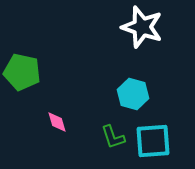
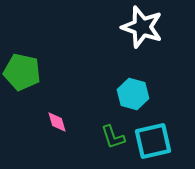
cyan square: rotated 9 degrees counterclockwise
